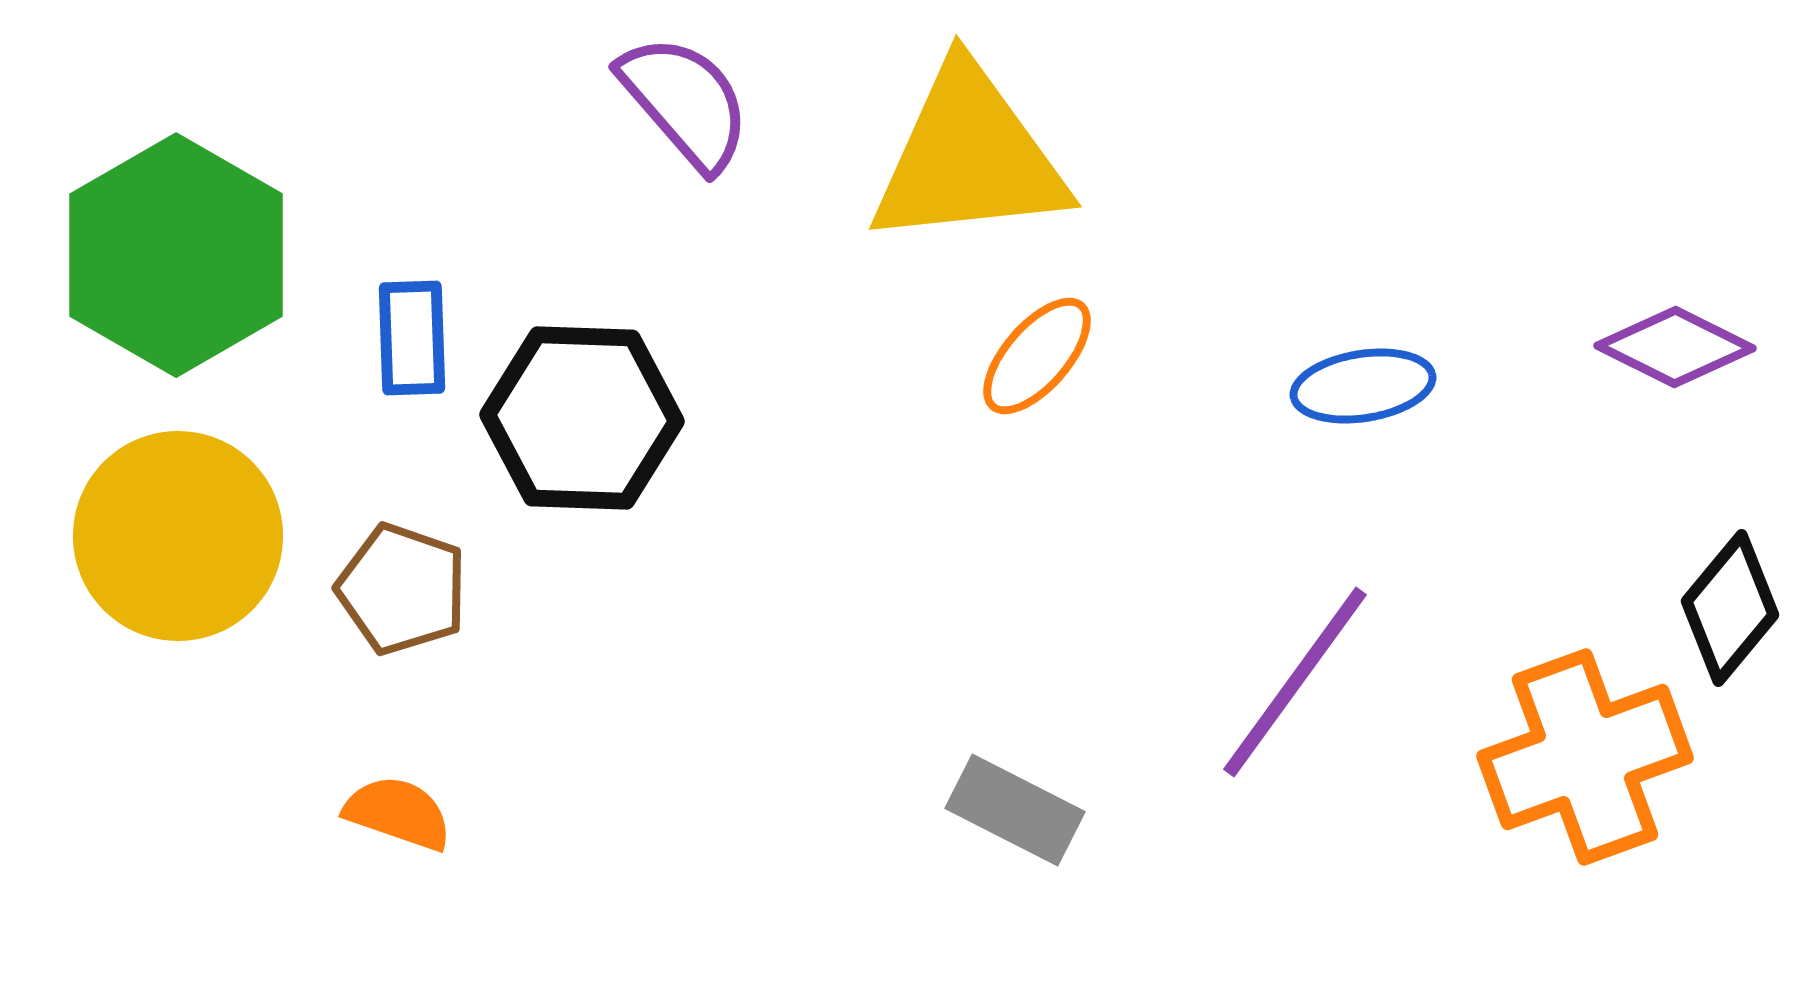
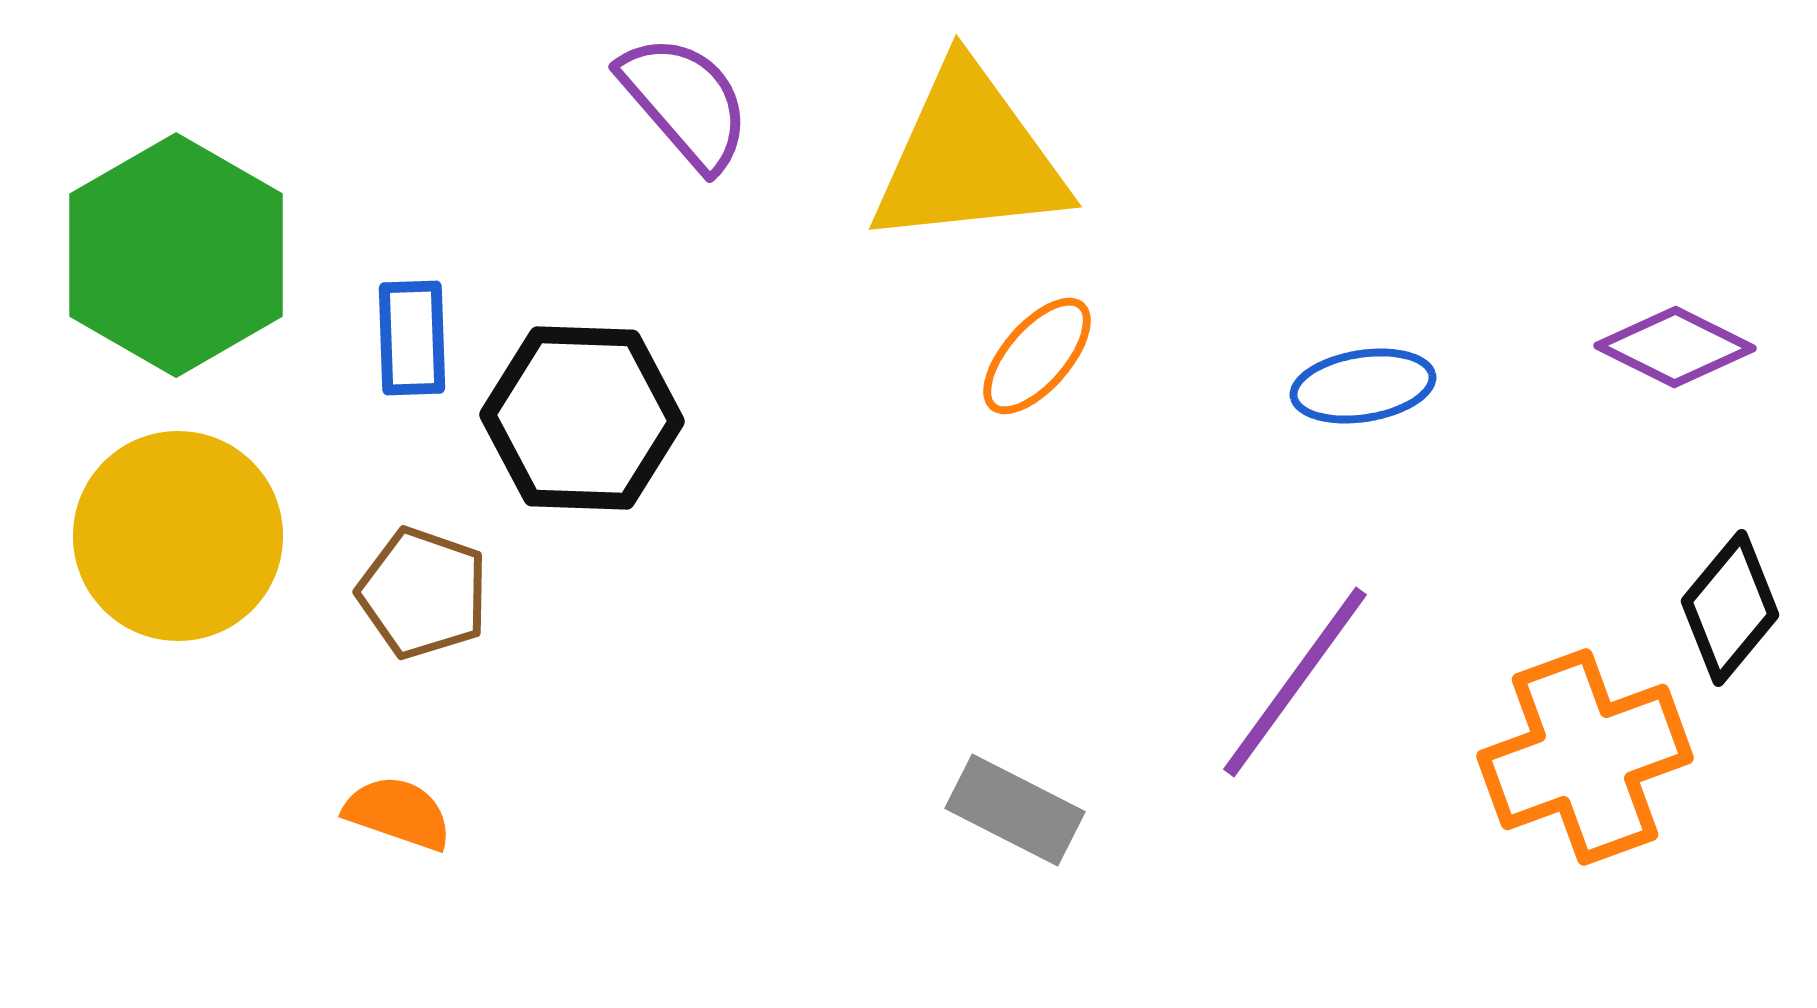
brown pentagon: moved 21 px right, 4 px down
